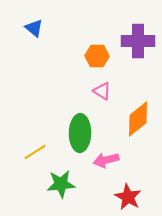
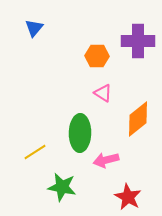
blue triangle: rotated 30 degrees clockwise
pink triangle: moved 1 px right, 2 px down
green star: moved 1 px right, 3 px down; rotated 16 degrees clockwise
